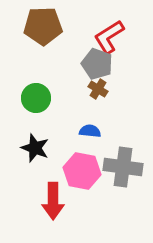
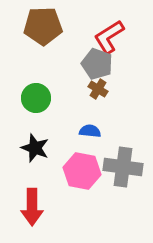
red arrow: moved 21 px left, 6 px down
